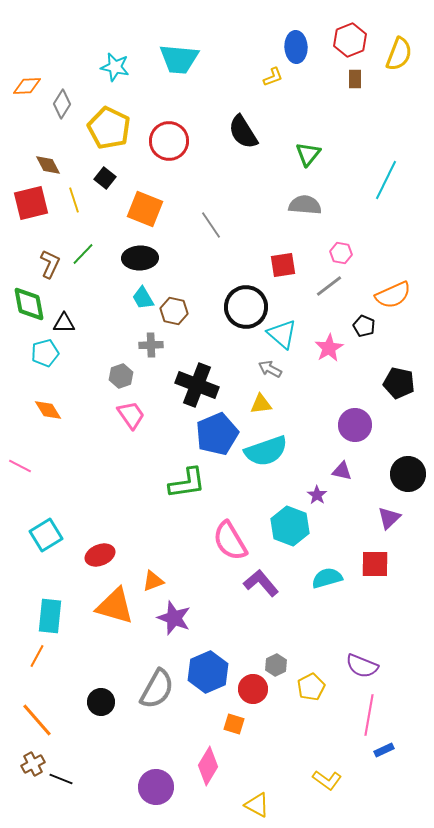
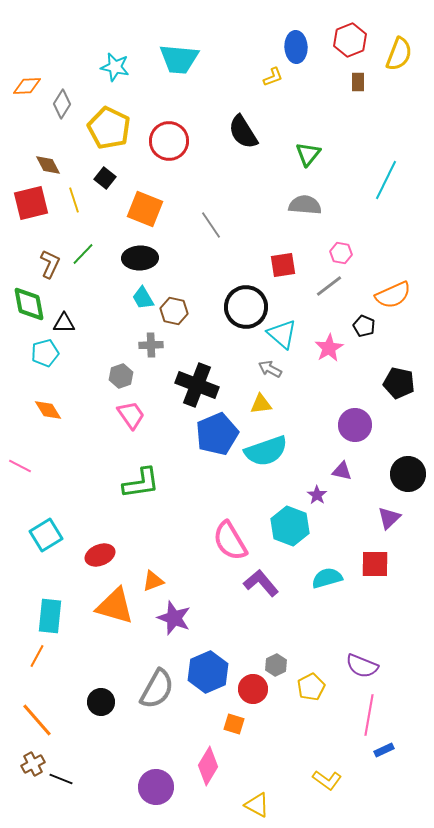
brown rectangle at (355, 79): moved 3 px right, 3 px down
green L-shape at (187, 483): moved 46 px left
